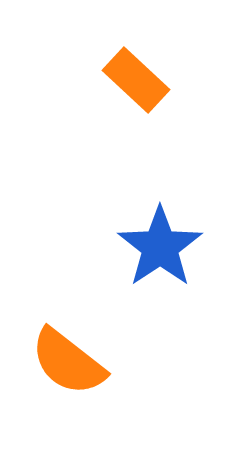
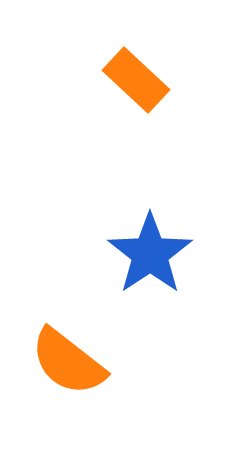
blue star: moved 10 px left, 7 px down
